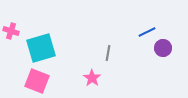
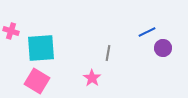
cyan square: rotated 12 degrees clockwise
pink square: rotated 10 degrees clockwise
